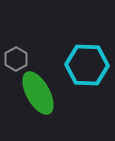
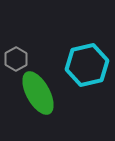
cyan hexagon: rotated 15 degrees counterclockwise
